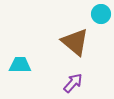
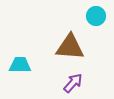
cyan circle: moved 5 px left, 2 px down
brown triangle: moved 5 px left, 5 px down; rotated 36 degrees counterclockwise
